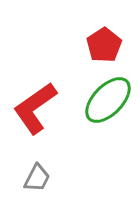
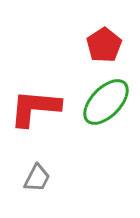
green ellipse: moved 2 px left, 2 px down
red L-shape: rotated 40 degrees clockwise
